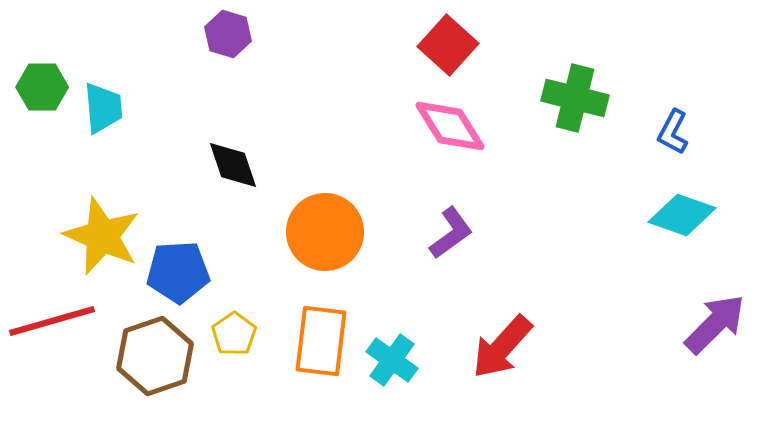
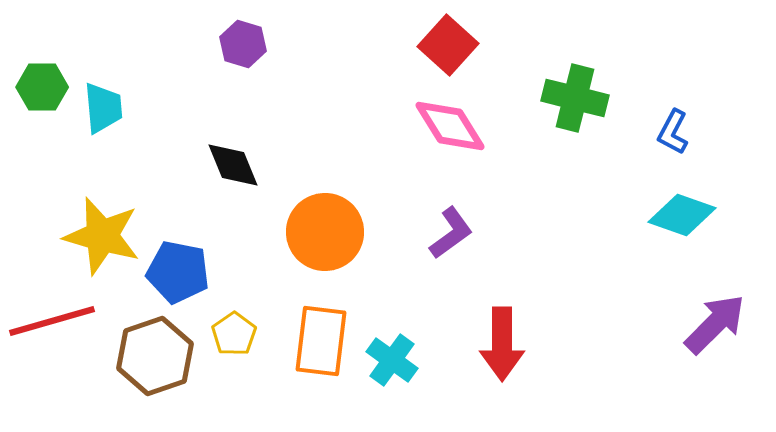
purple hexagon: moved 15 px right, 10 px down
black diamond: rotated 4 degrees counterclockwise
yellow star: rotated 8 degrees counterclockwise
blue pentagon: rotated 14 degrees clockwise
red arrow: moved 3 px up; rotated 42 degrees counterclockwise
